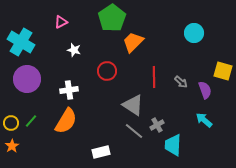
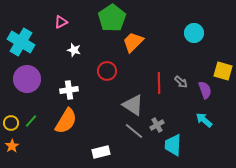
red line: moved 5 px right, 6 px down
